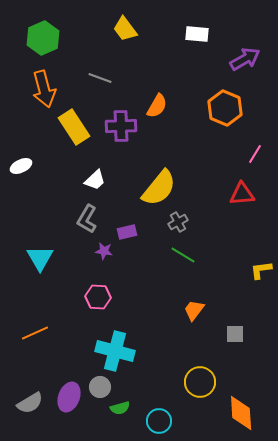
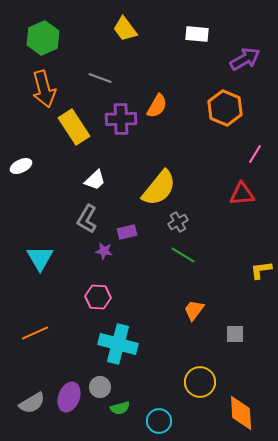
purple cross: moved 7 px up
cyan cross: moved 3 px right, 7 px up
gray semicircle: moved 2 px right
